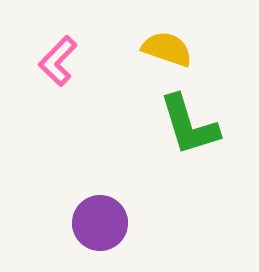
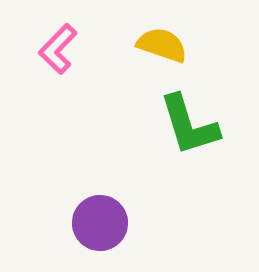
yellow semicircle: moved 5 px left, 4 px up
pink L-shape: moved 12 px up
